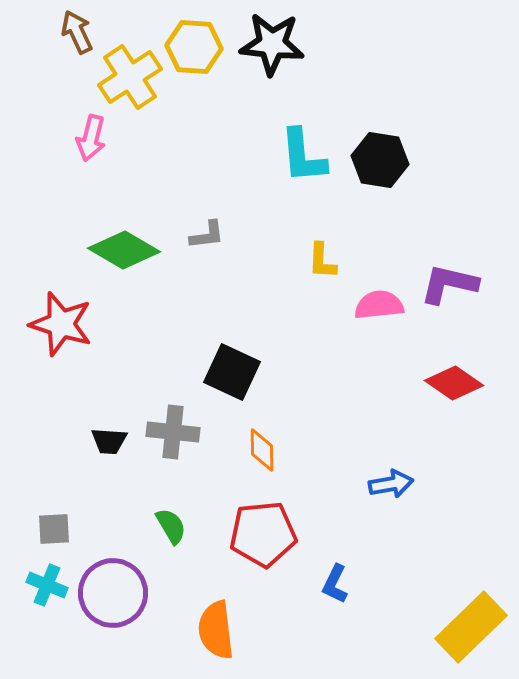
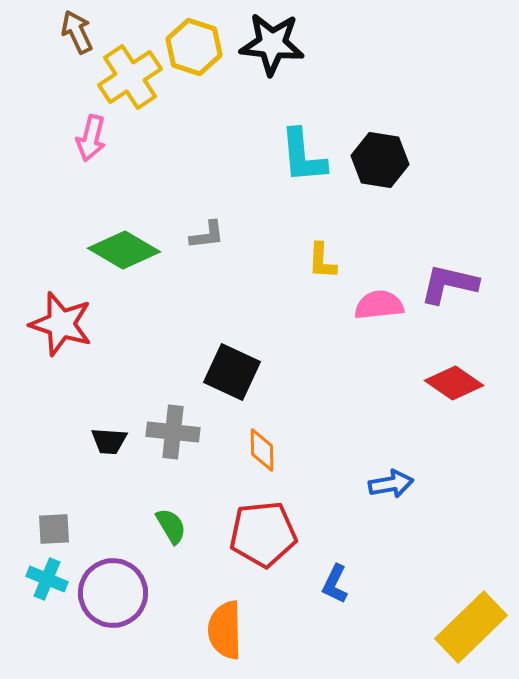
yellow hexagon: rotated 14 degrees clockwise
cyan cross: moved 6 px up
orange semicircle: moved 9 px right; rotated 6 degrees clockwise
